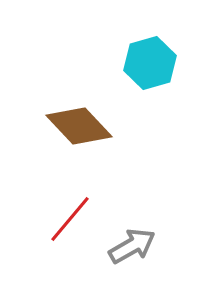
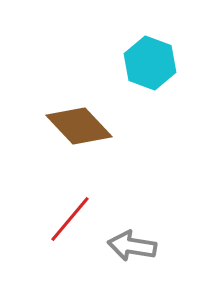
cyan hexagon: rotated 24 degrees counterclockwise
gray arrow: rotated 141 degrees counterclockwise
